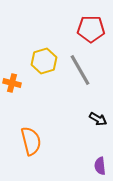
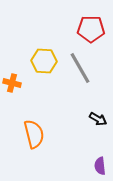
yellow hexagon: rotated 20 degrees clockwise
gray line: moved 2 px up
orange semicircle: moved 3 px right, 7 px up
